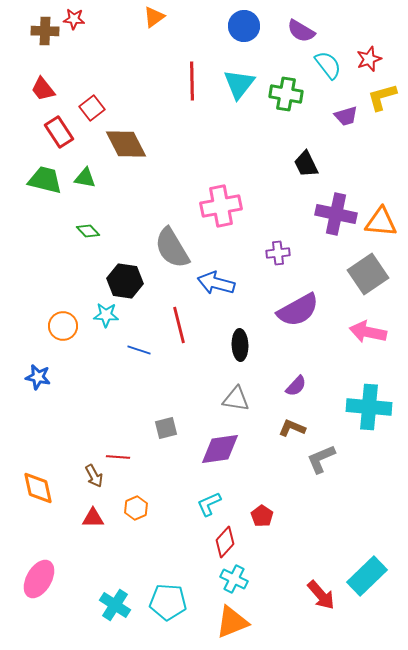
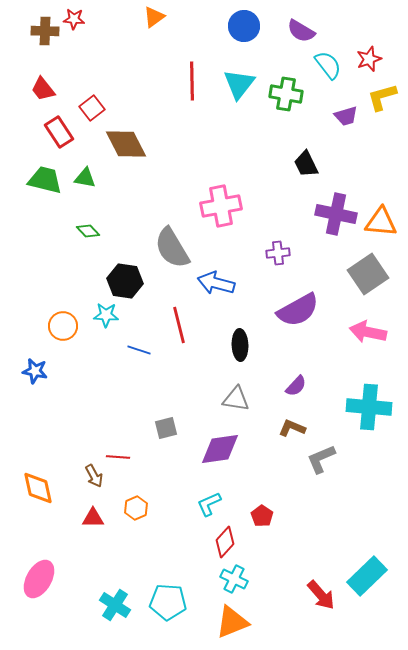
blue star at (38, 377): moved 3 px left, 6 px up
